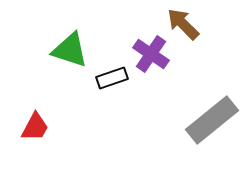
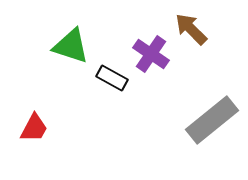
brown arrow: moved 8 px right, 5 px down
green triangle: moved 1 px right, 4 px up
black rectangle: rotated 48 degrees clockwise
red trapezoid: moved 1 px left, 1 px down
